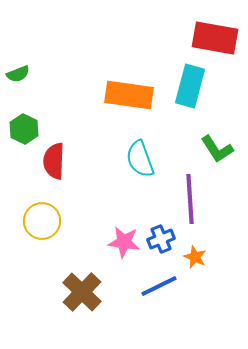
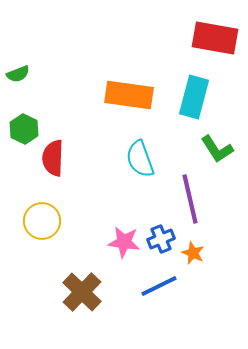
cyan rectangle: moved 4 px right, 11 px down
red semicircle: moved 1 px left, 3 px up
purple line: rotated 9 degrees counterclockwise
orange star: moved 2 px left, 4 px up
